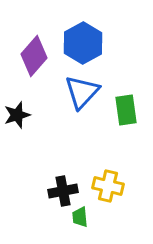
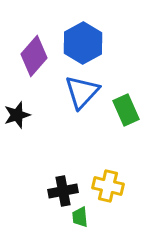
green rectangle: rotated 16 degrees counterclockwise
